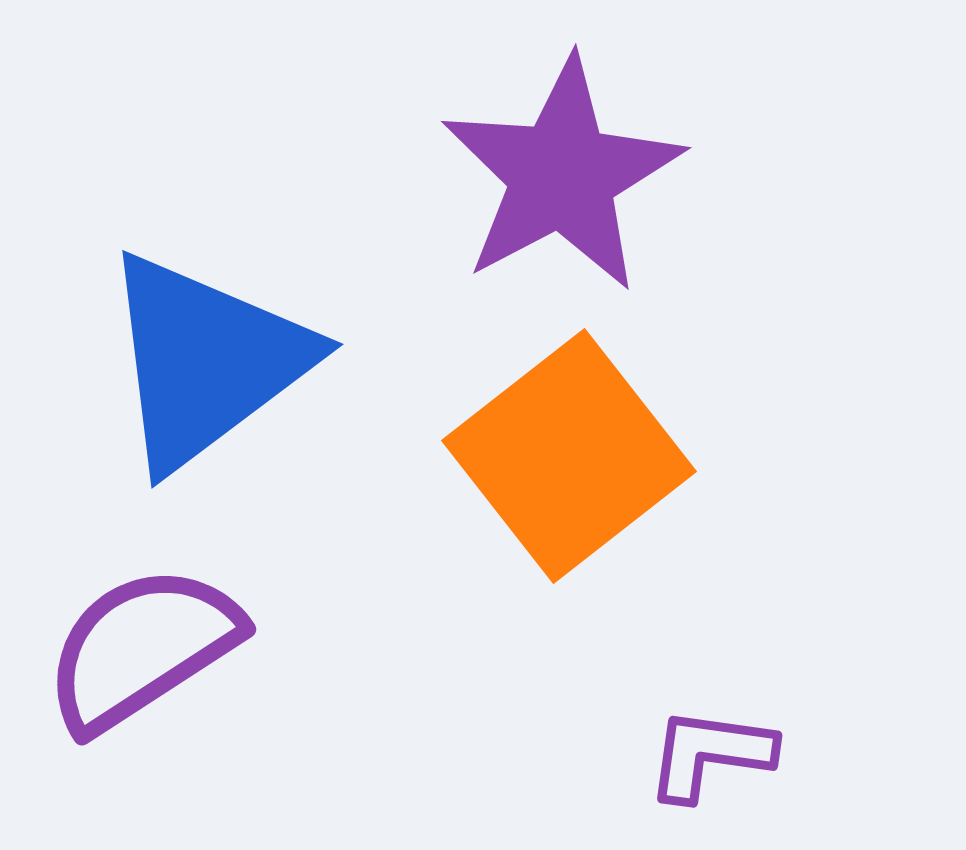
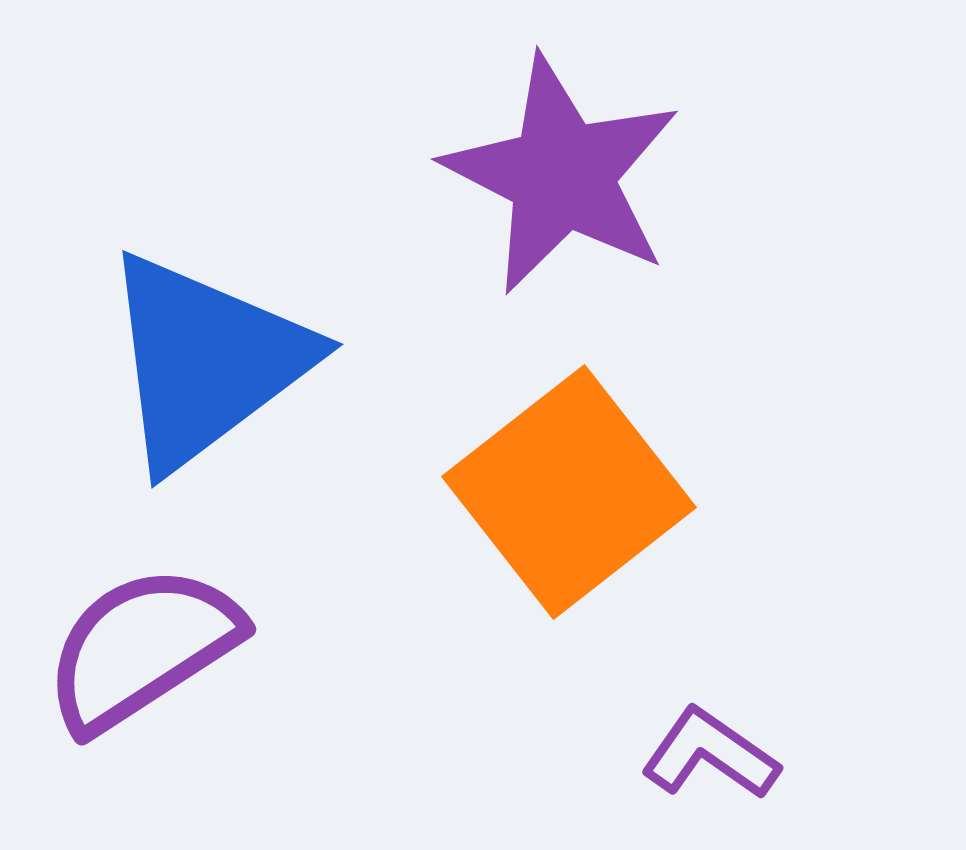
purple star: rotated 17 degrees counterclockwise
orange square: moved 36 px down
purple L-shape: rotated 27 degrees clockwise
